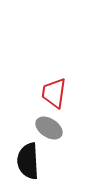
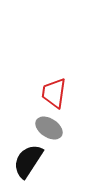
black semicircle: rotated 36 degrees clockwise
